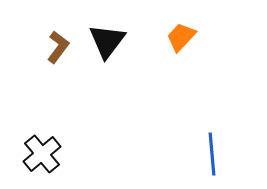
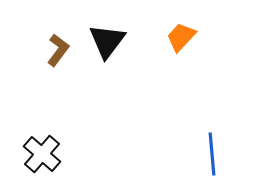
brown L-shape: moved 3 px down
black cross: rotated 9 degrees counterclockwise
